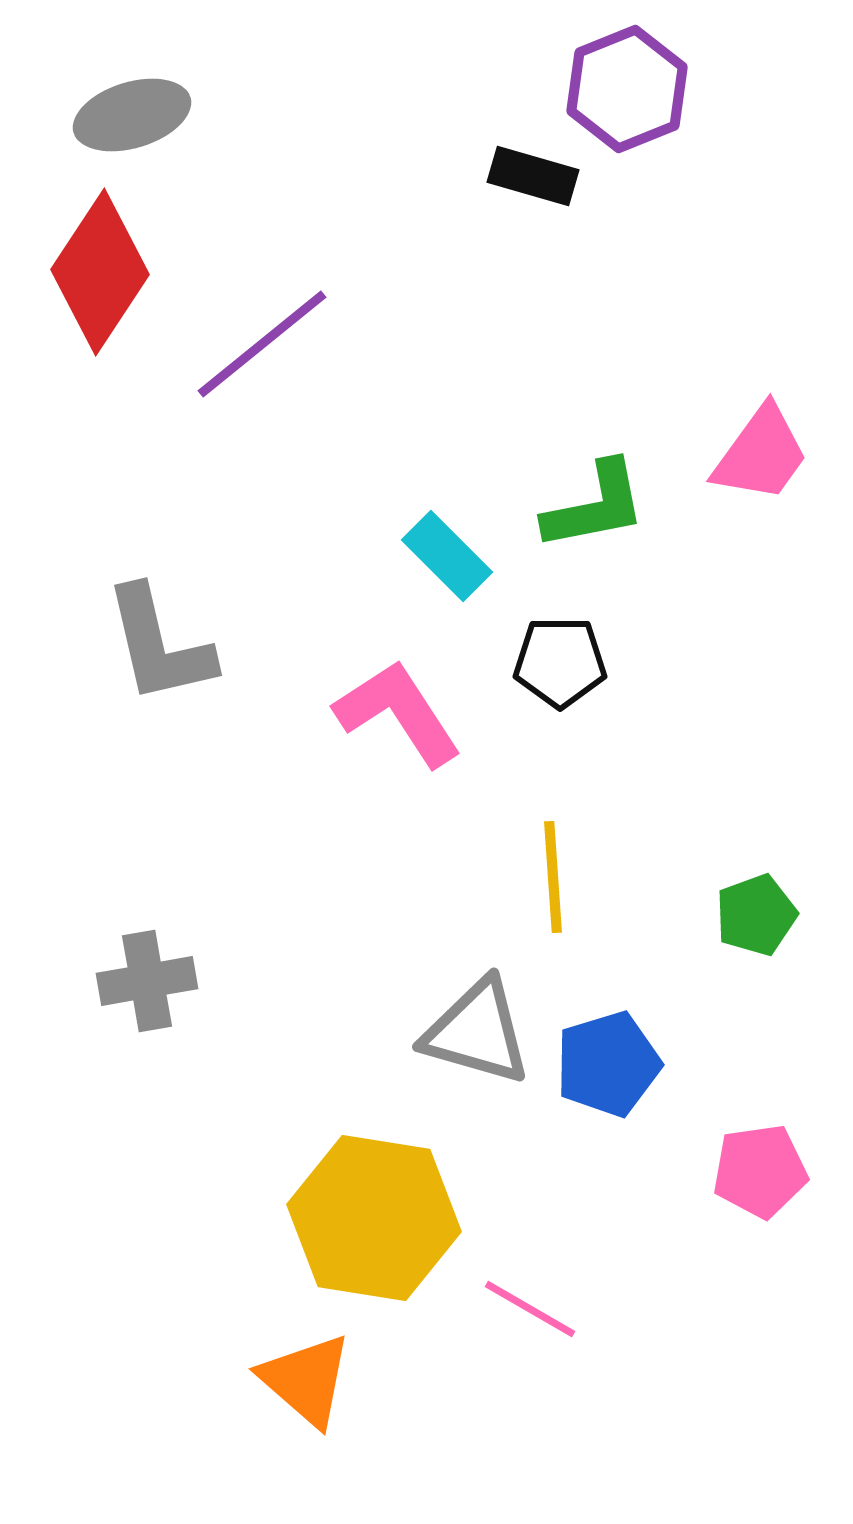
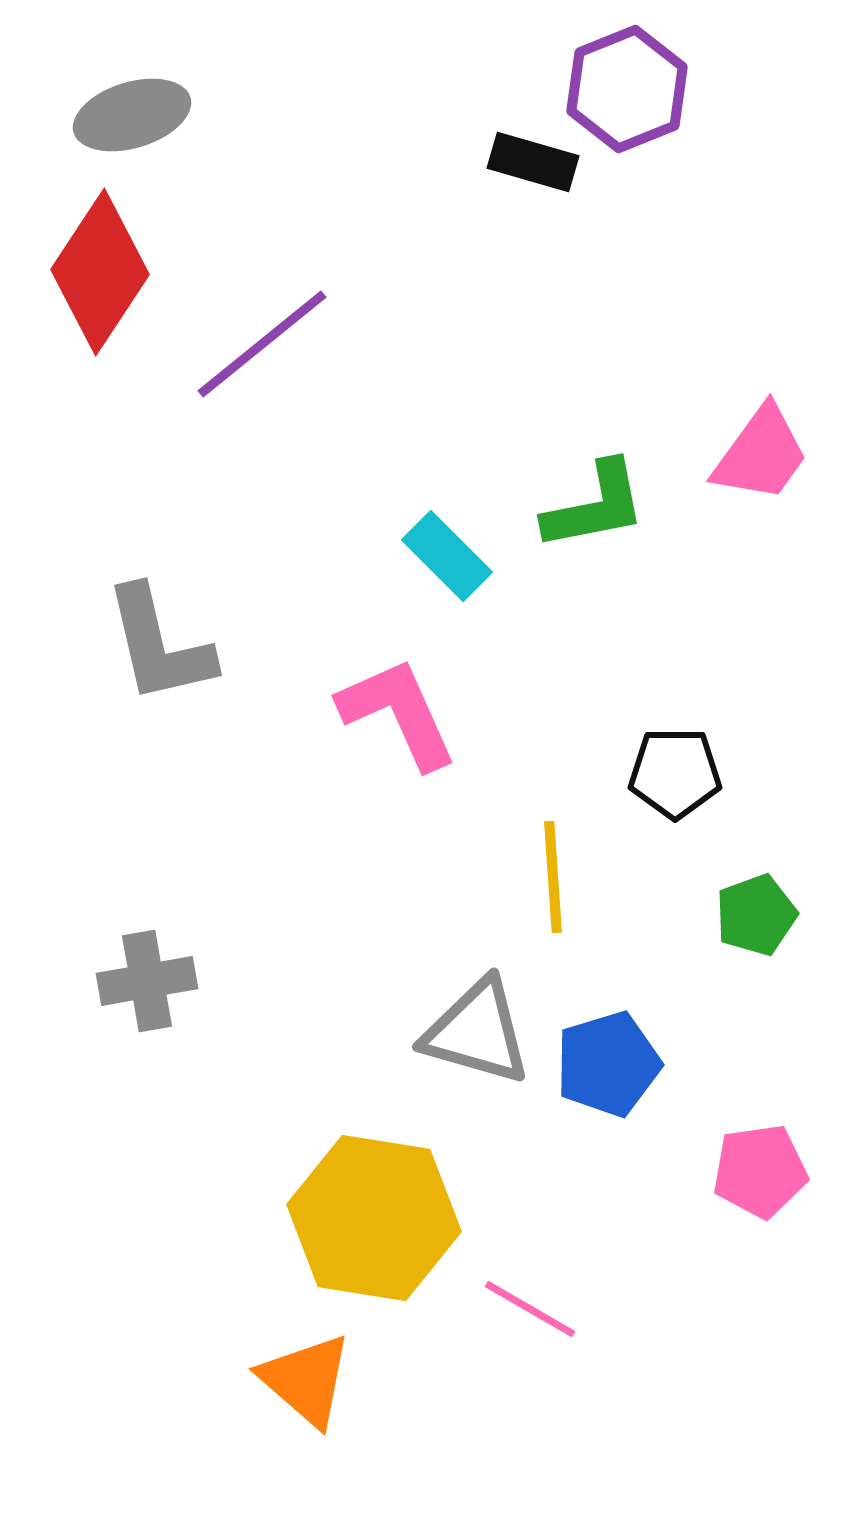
black rectangle: moved 14 px up
black pentagon: moved 115 px right, 111 px down
pink L-shape: rotated 9 degrees clockwise
